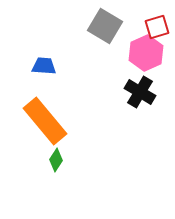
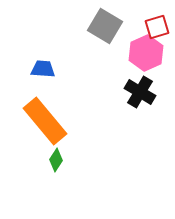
blue trapezoid: moved 1 px left, 3 px down
